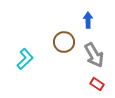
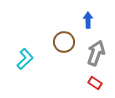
gray arrow: moved 2 px right, 2 px up; rotated 130 degrees counterclockwise
red rectangle: moved 2 px left, 1 px up
